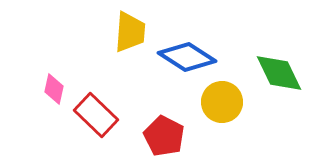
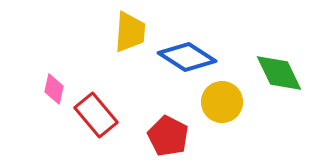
red rectangle: rotated 6 degrees clockwise
red pentagon: moved 4 px right
